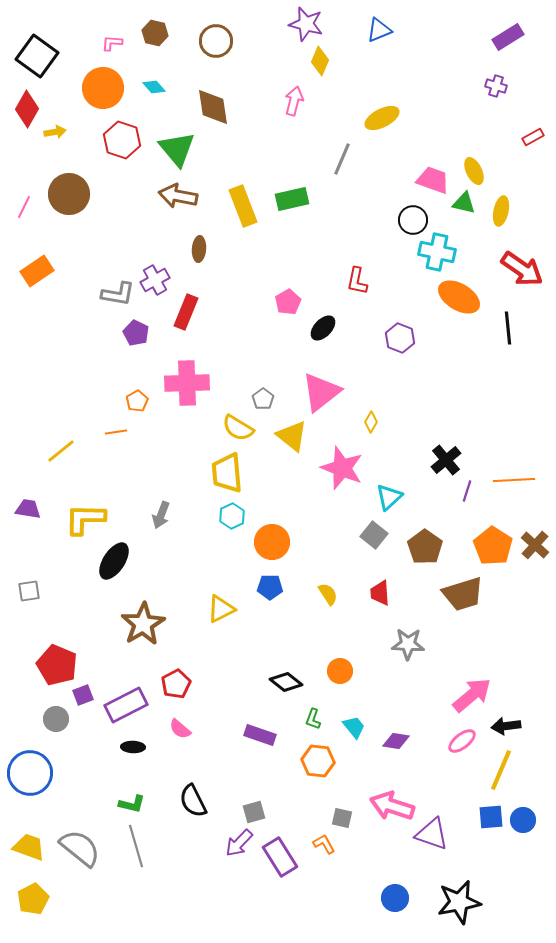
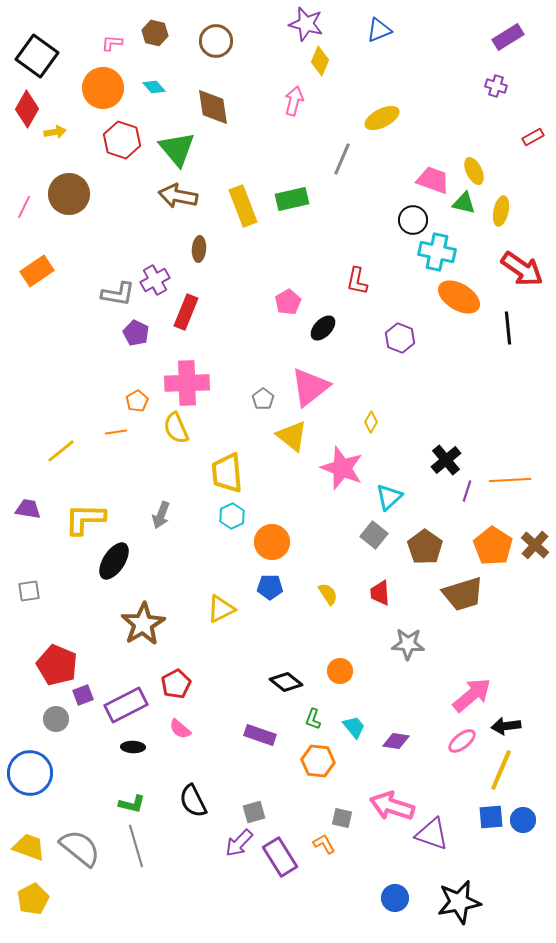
pink triangle at (321, 392): moved 11 px left, 5 px up
yellow semicircle at (238, 428): moved 62 px left; rotated 36 degrees clockwise
orange line at (514, 480): moved 4 px left
